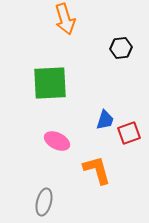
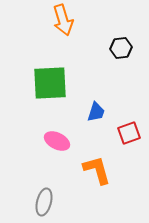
orange arrow: moved 2 px left, 1 px down
blue trapezoid: moved 9 px left, 8 px up
